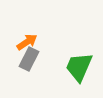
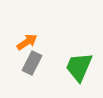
gray rectangle: moved 3 px right, 4 px down
